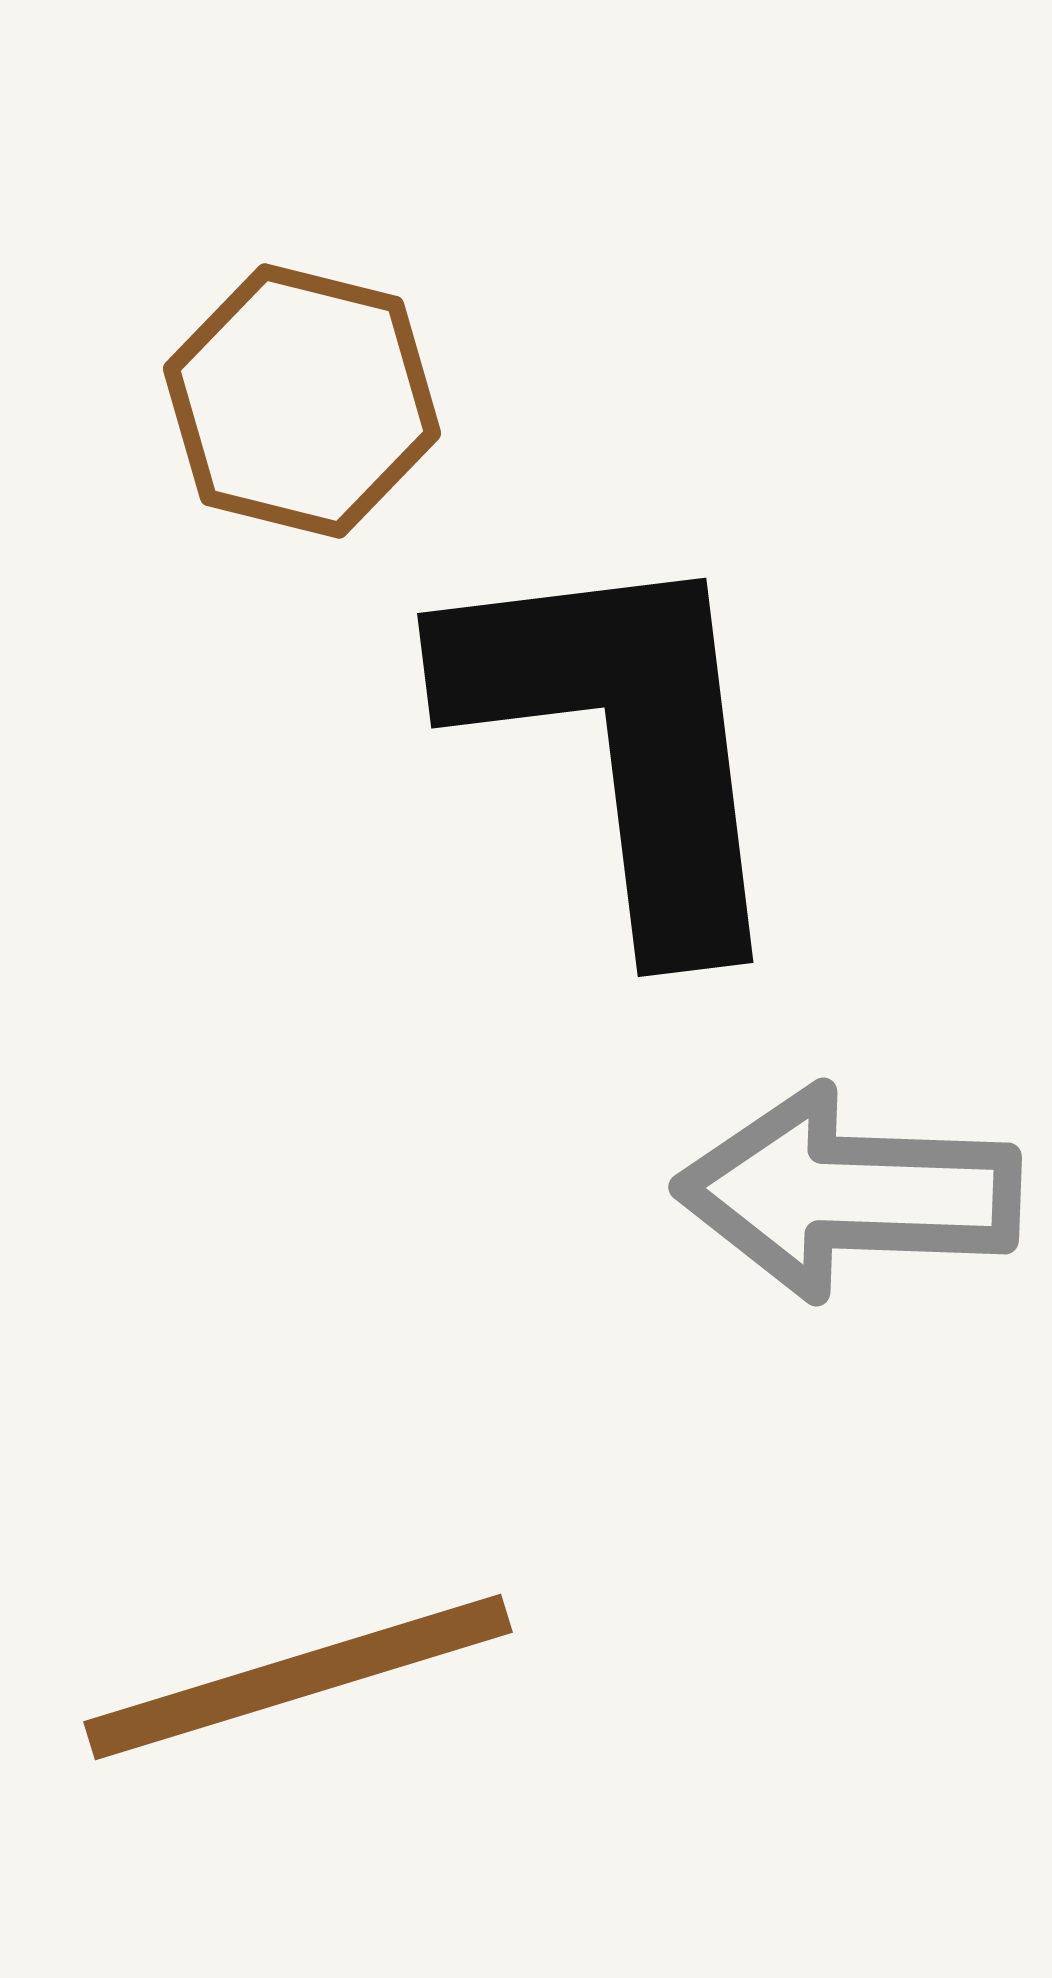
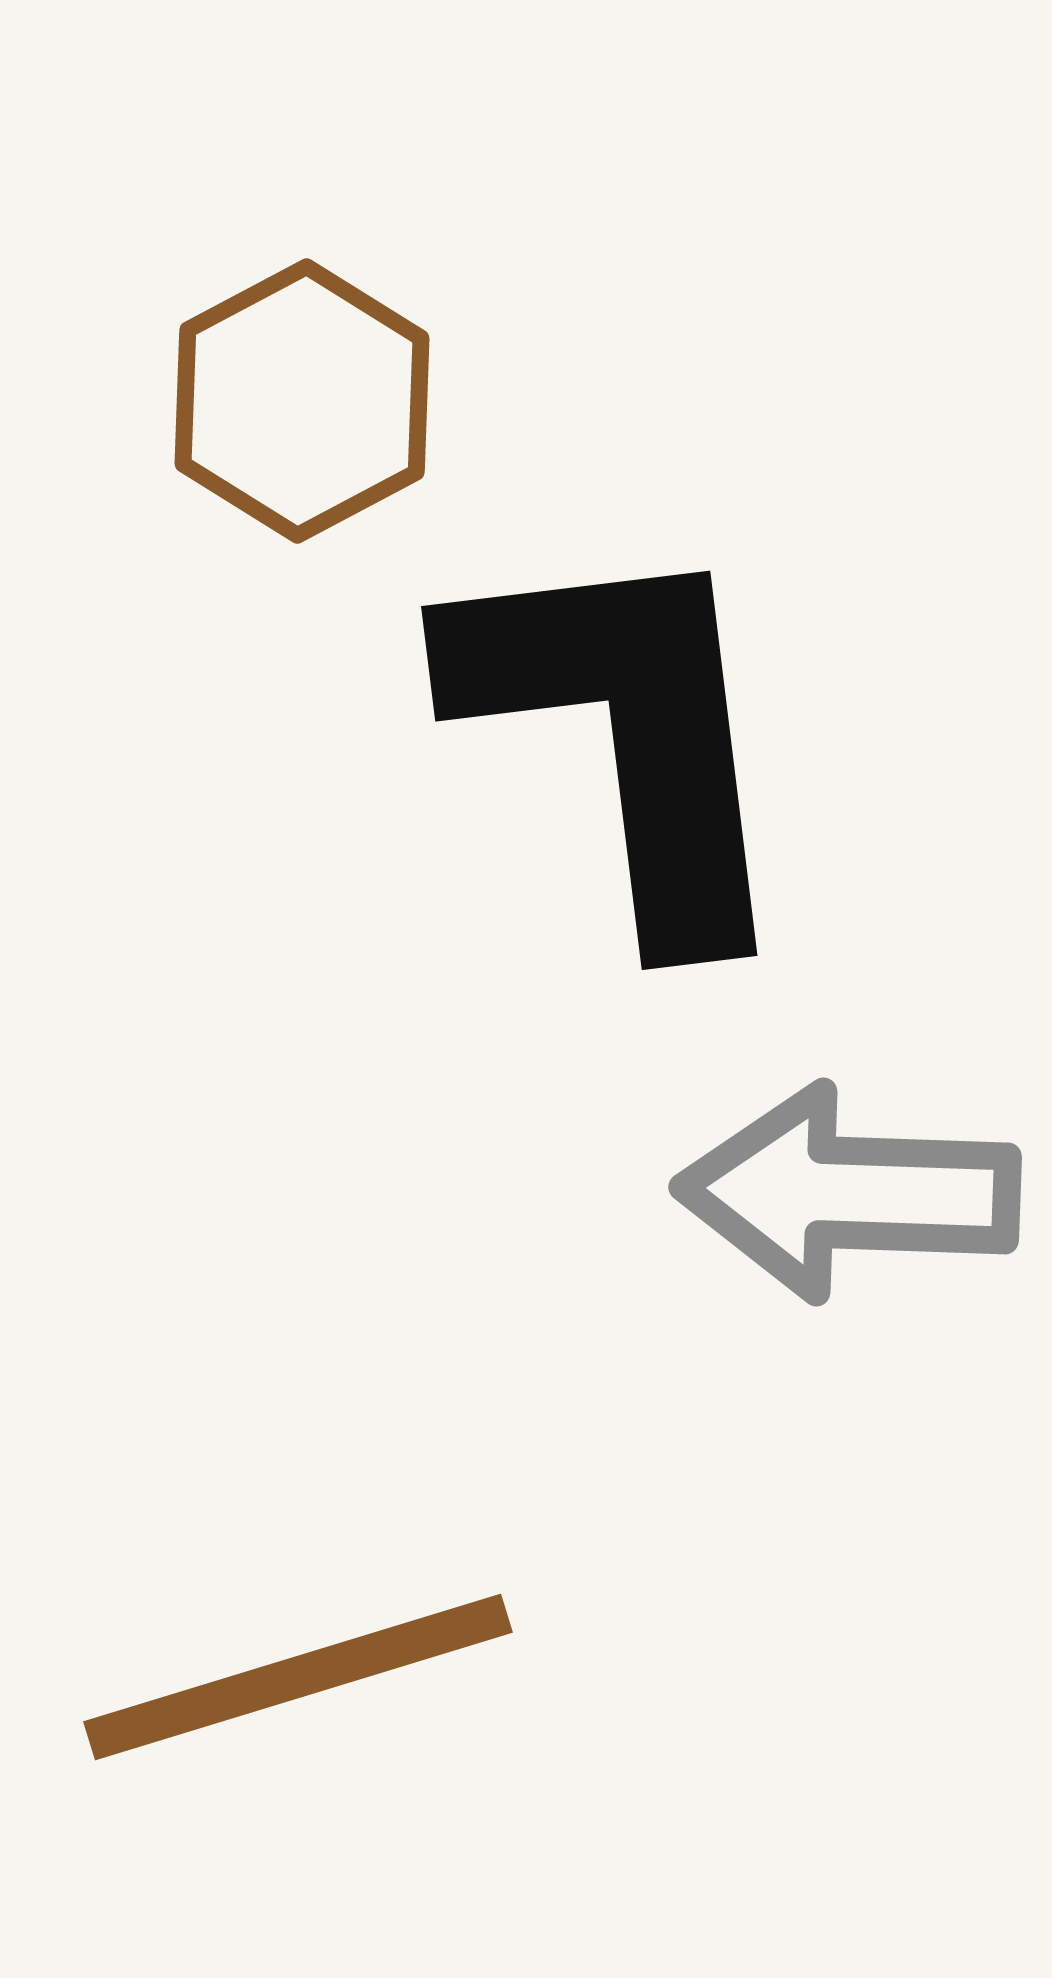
brown hexagon: rotated 18 degrees clockwise
black L-shape: moved 4 px right, 7 px up
